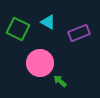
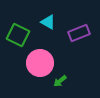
green square: moved 6 px down
green arrow: rotated 80 degrees counterclockwise
